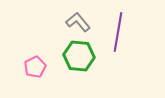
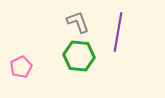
gray L-shape: rotated 20 degrees clockwise
pink pentagon: moved 14 px left
